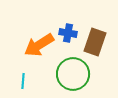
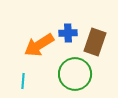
blue cross: rotated 12 degrees counterclockwise
green circle: moved 2 px right
